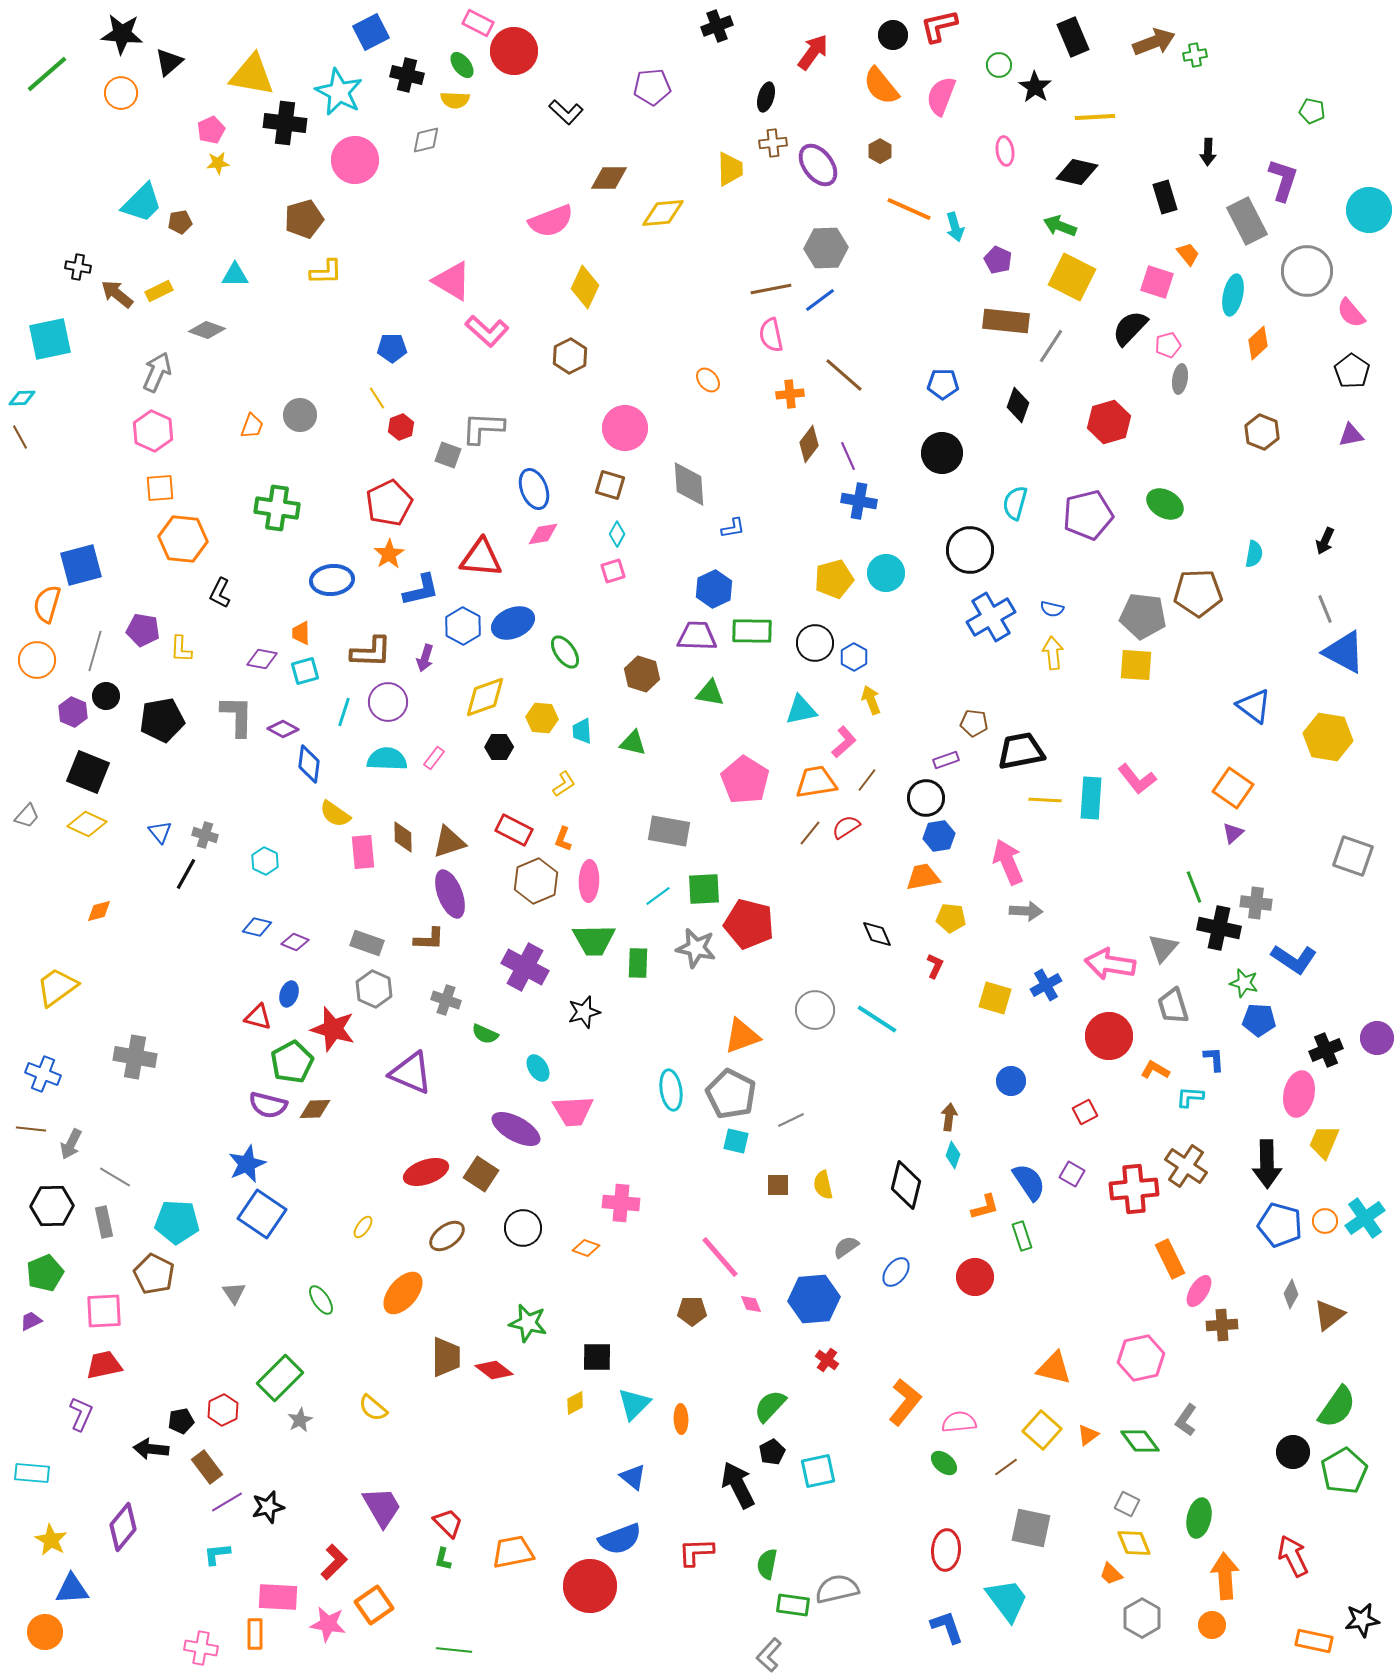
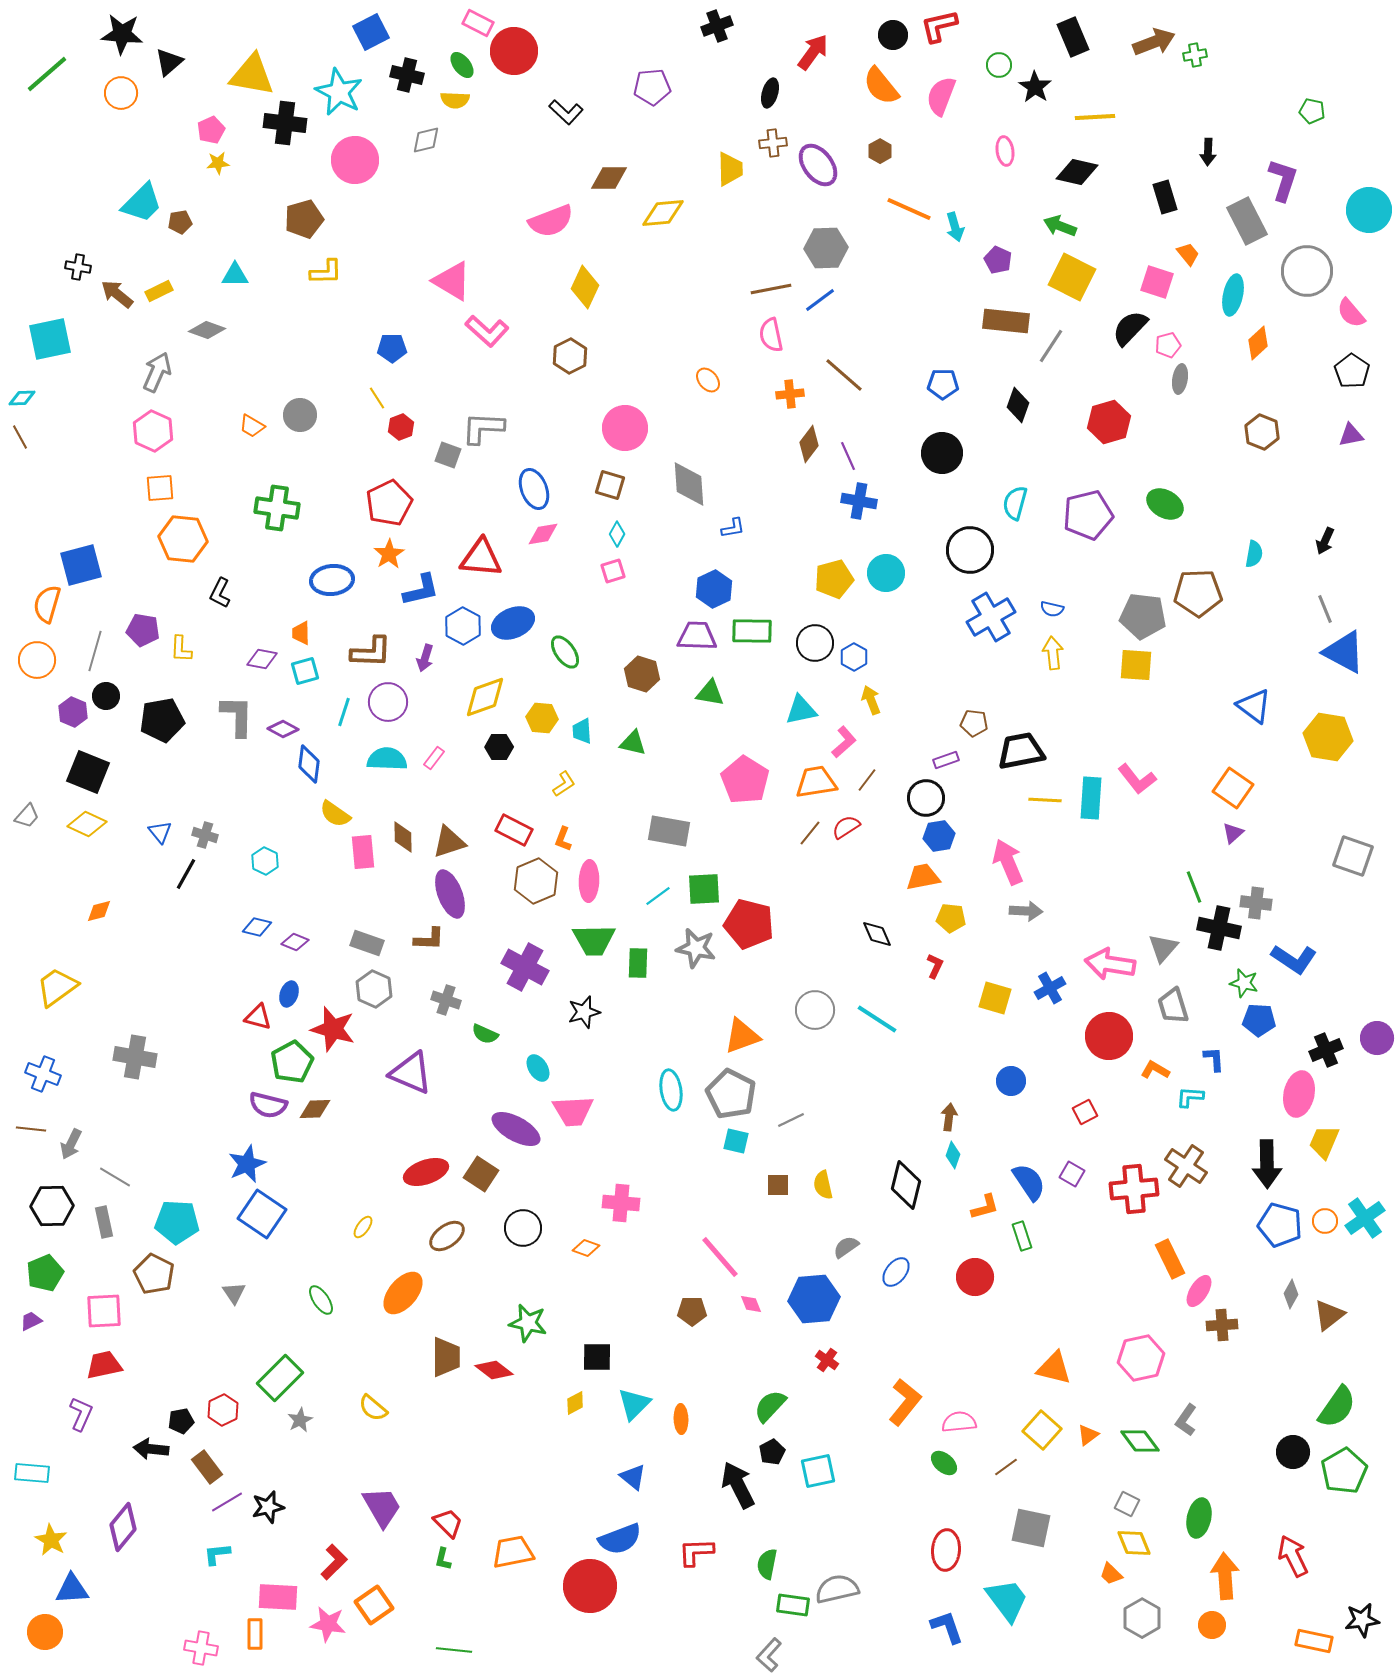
black ellipse at (766, 97): moved 4 px right, 4 px up
orange trapezoid at (252, 426): rotated 100 degrees clockwise
blue cross at (1046, 985): moved 4 px right, 3 px down
